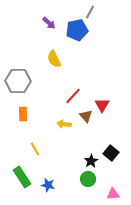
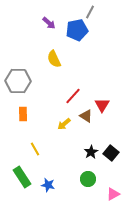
brown triangle: rotated 16 degrees counterclockwise
yellow arrow: rotated 48 degrees counterclockwise
black star: moved 9 px up
pink triangle: rotated 24 degrees counterclockwise
